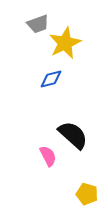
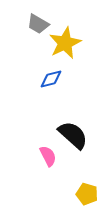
gray trapezoid: rotated 50 degrees clockwise
